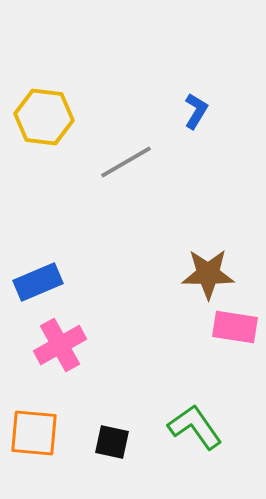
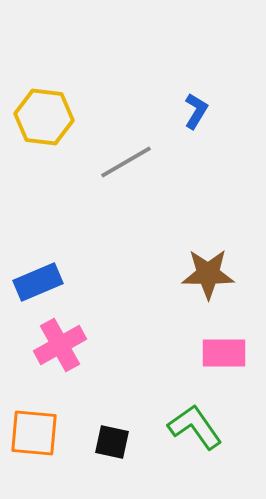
pink rectangle: moved 11 px left, 26 px down; rotated 9 degrees counterclockwise
